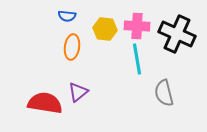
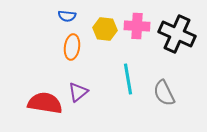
cyan line: moved 9 px left, 20 px down
gray semicircle: rotated 12 degrees counterclockwise
